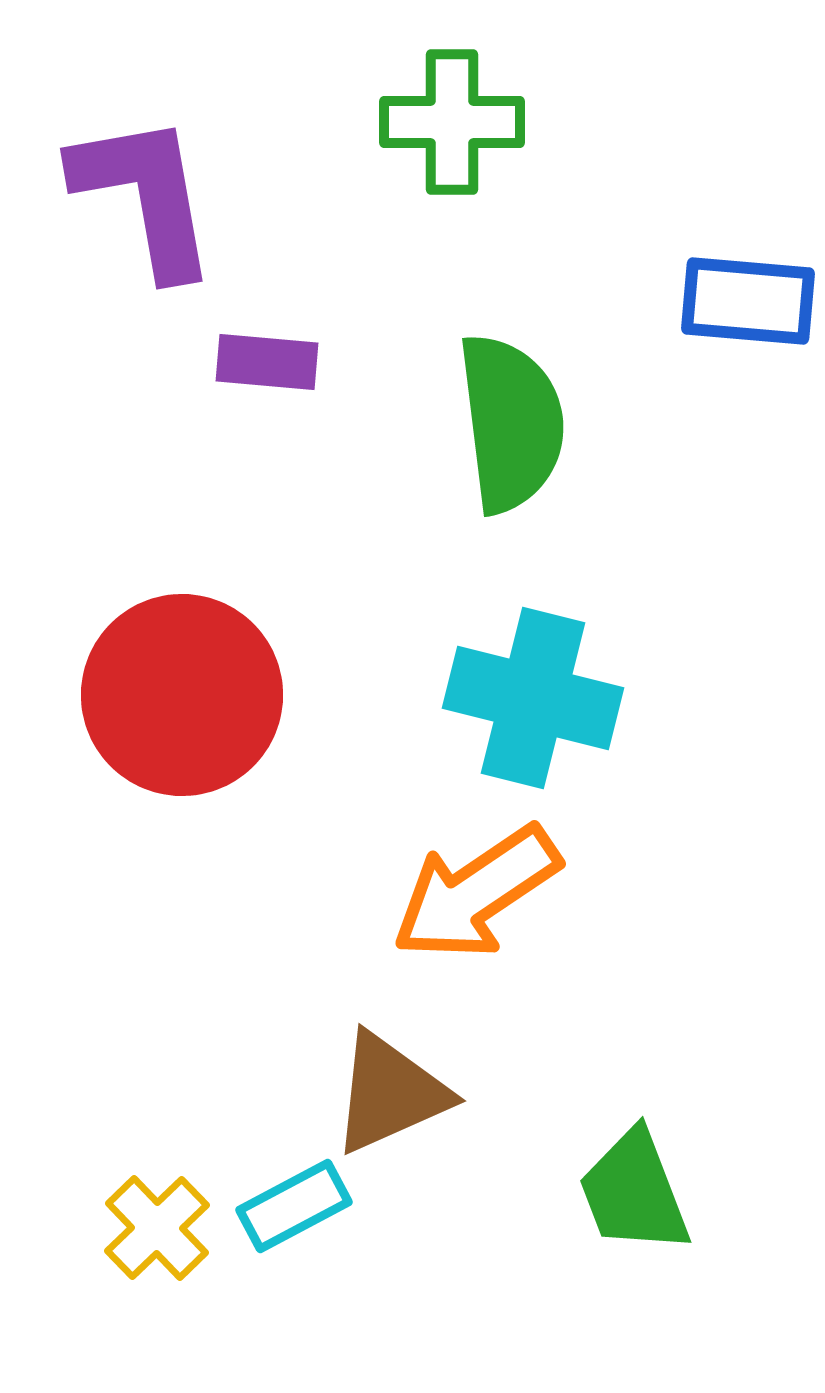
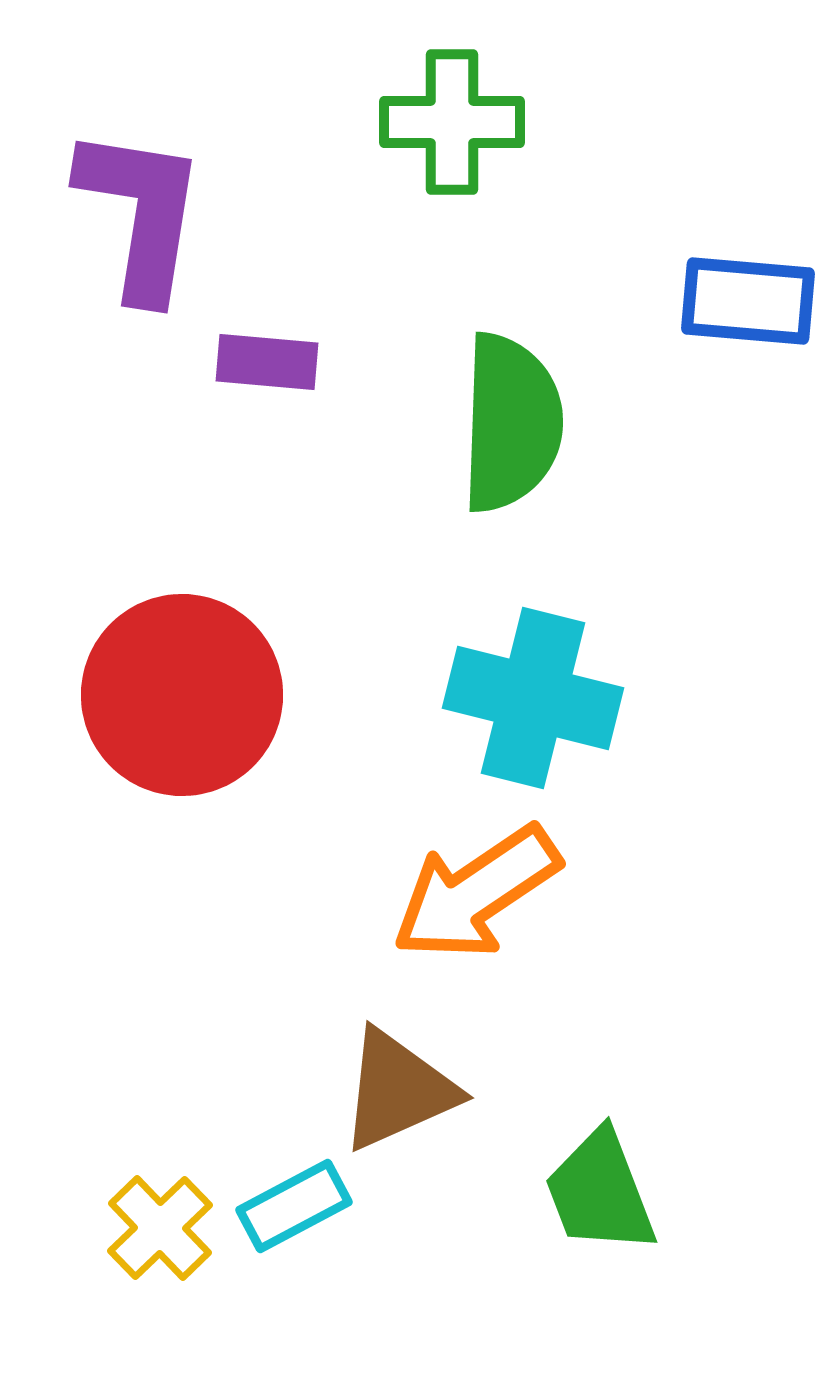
purple L-shape: moved 4 px left, 18 px down; rotated 19 degrees clockwise
green semicircle: rotated 9 degrees clockwise
brown triangle: moved 8 px right, 3 px up
green trapezoid: moved 34 px left
yellow cross: moved 3 px right
